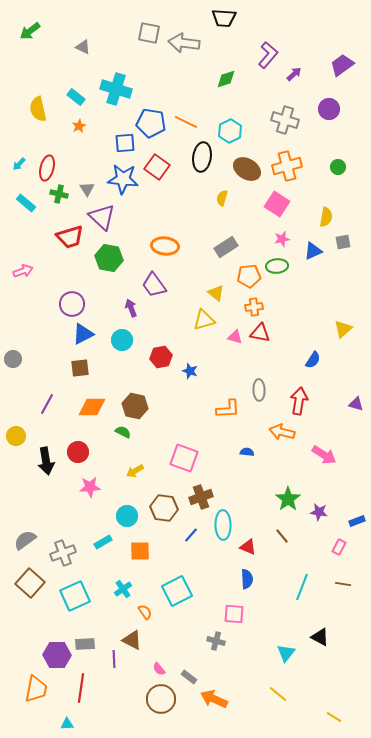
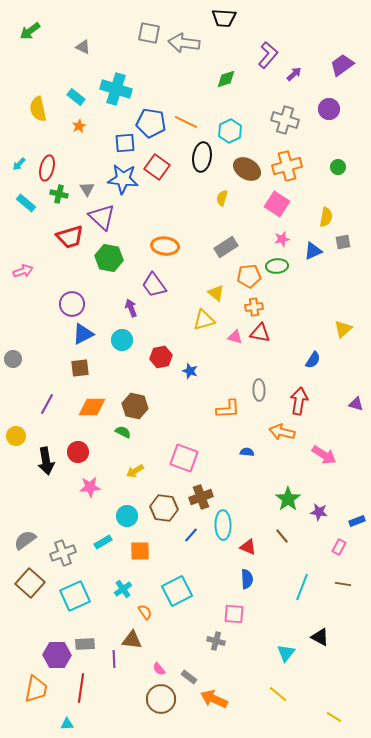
brown triangle at (132, 640): rotated 20 degrees counterclockwise
